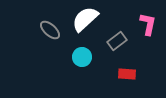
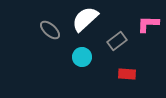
pink L-shape: rotated 100 degrees counterclockwise
